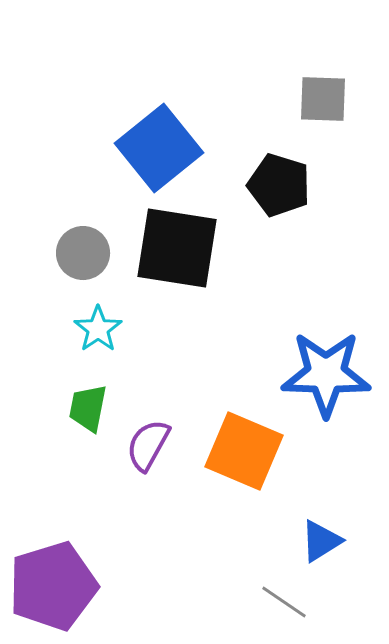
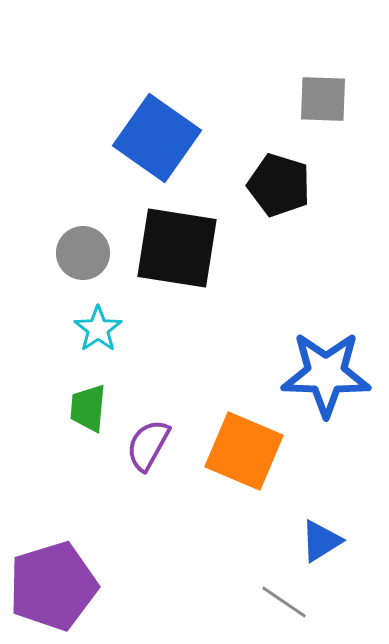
blue square: moved 2 px left, 10 px up; rotated 16 degrees counterclockwise
green trapezoid: rotated 6 degrees counterclockwise
